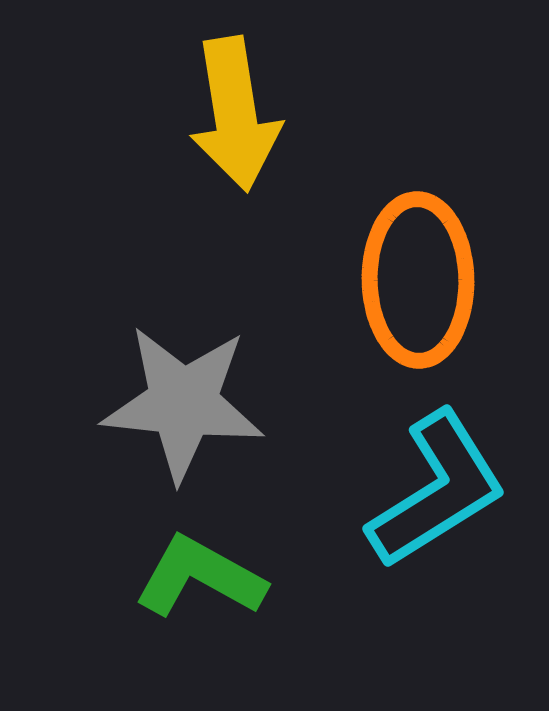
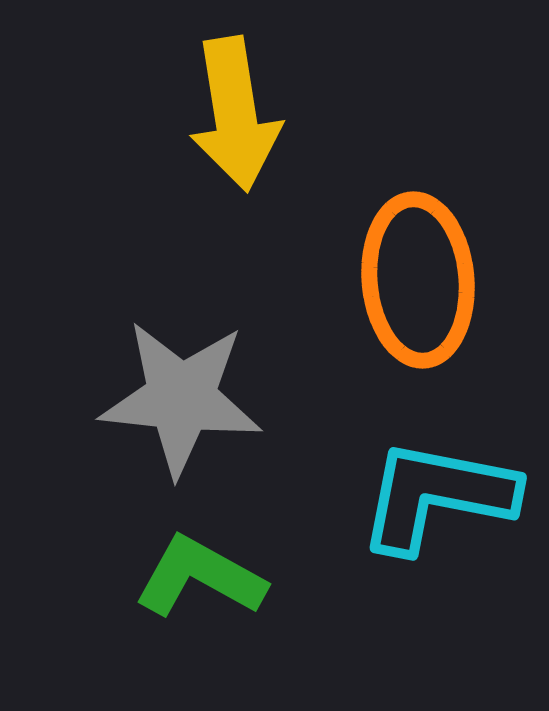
orange ellipse: rotated 4 degrees counterclockwise
gray star: moved 2 px left, 5 px up
cyan L-shape: moved 6 px down; rotated 137 degrees counterclockwise
